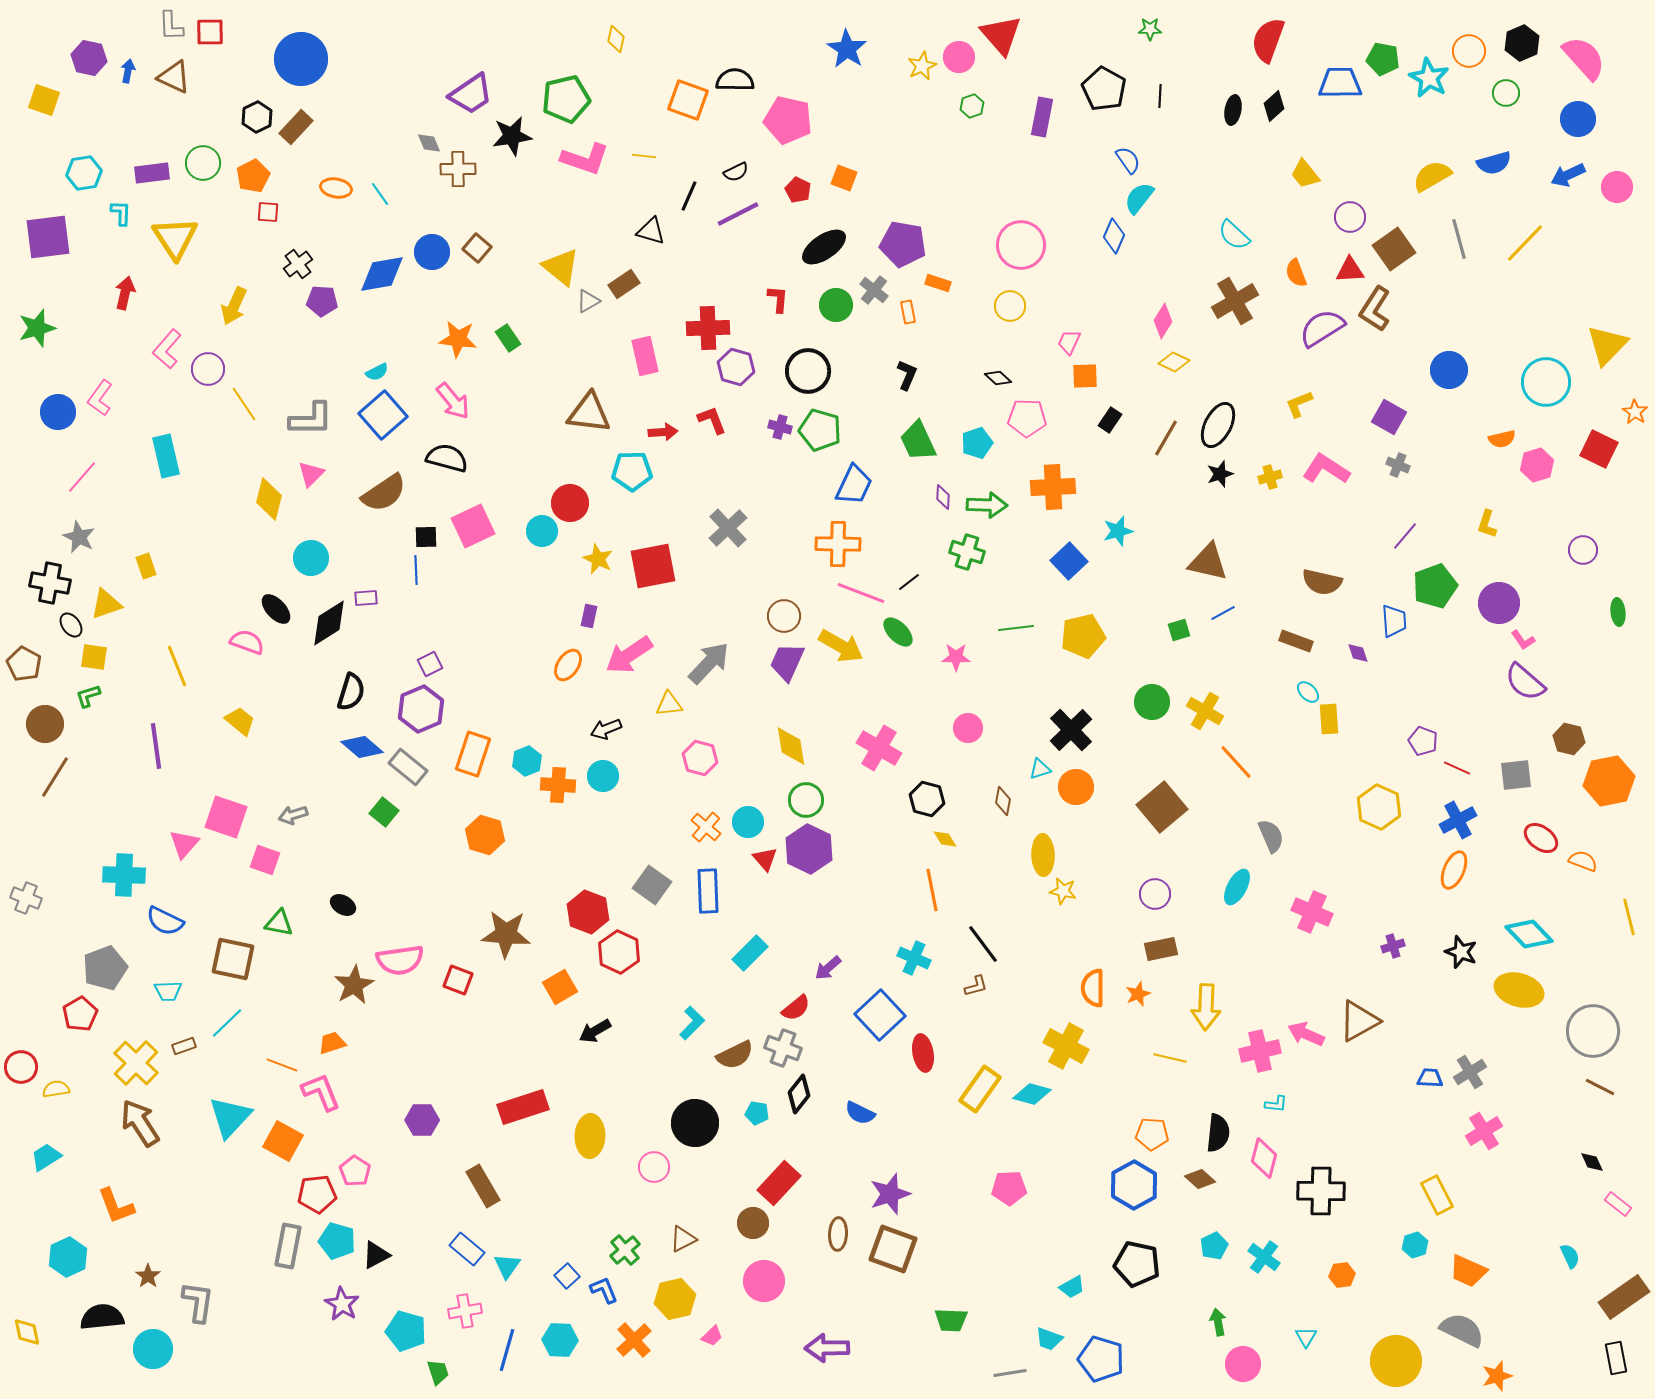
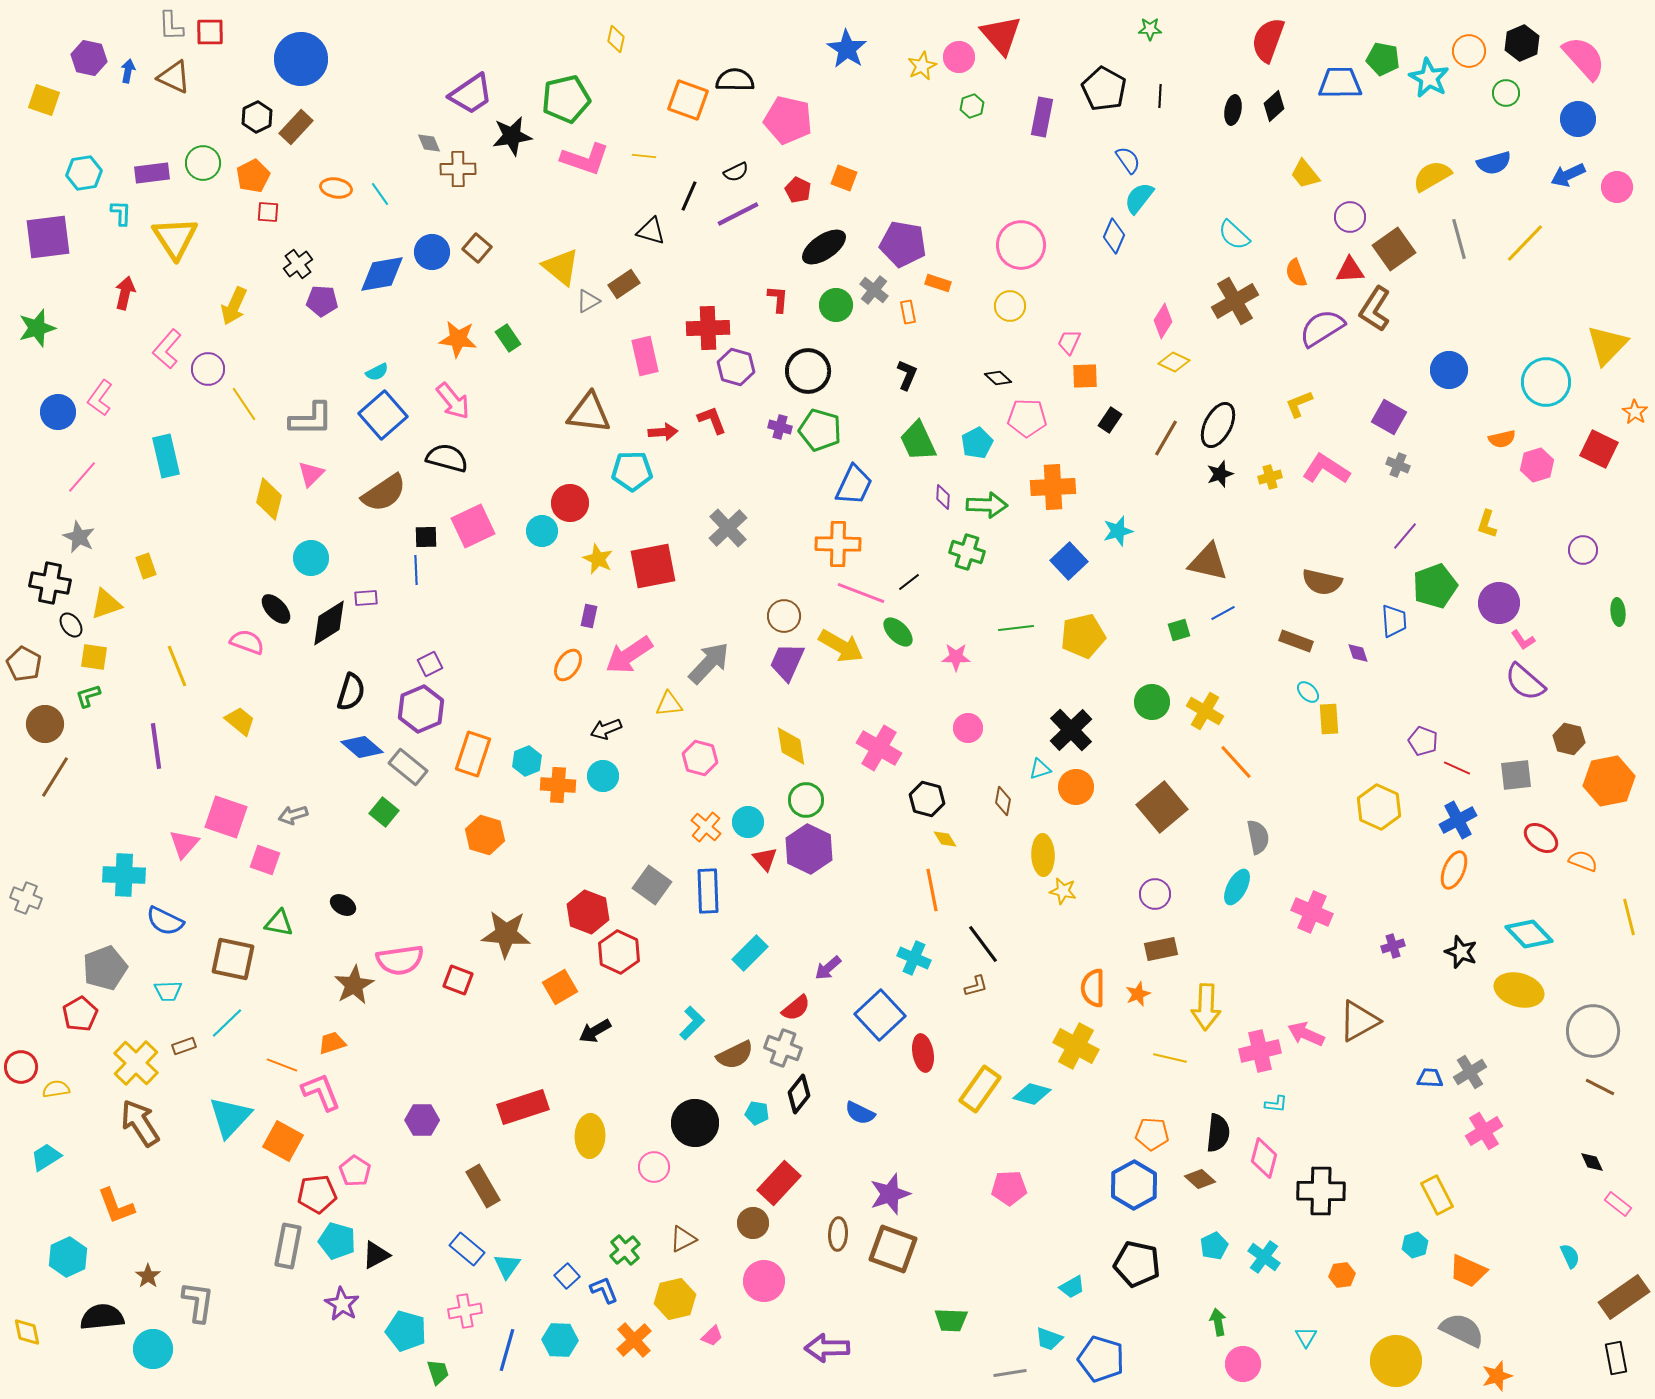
cyan pentagon at (977, 443): rotated 8 degrees counterclockwise
gray semicircle at (1271, 836): moved 13 px left, 1 px down; rotated 12 degrees clockwise
yellow cross at (1066, 1046): moved 10 px right
